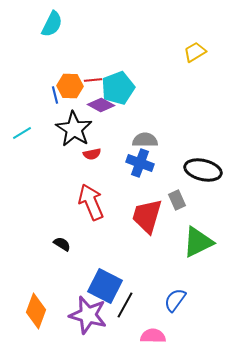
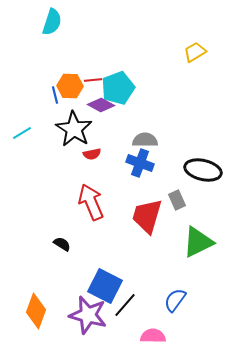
cyan semicircle: moved 2 px up; rotated 8 degrees counterclockwise
black line: rotated 12 degrees clockwise
